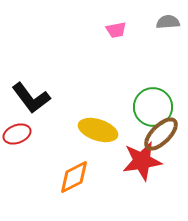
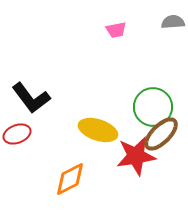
gray semicircle: moved 5 px right
red star: moved 6 px left, 5 px up
orange diamond: moved 4 px left, 2 px down
